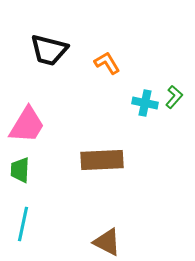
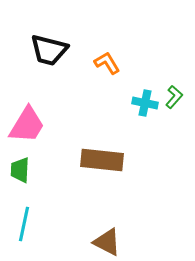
brown rectangle: rotated 9 degrees clockwise
cyan line: moved 1 px right
